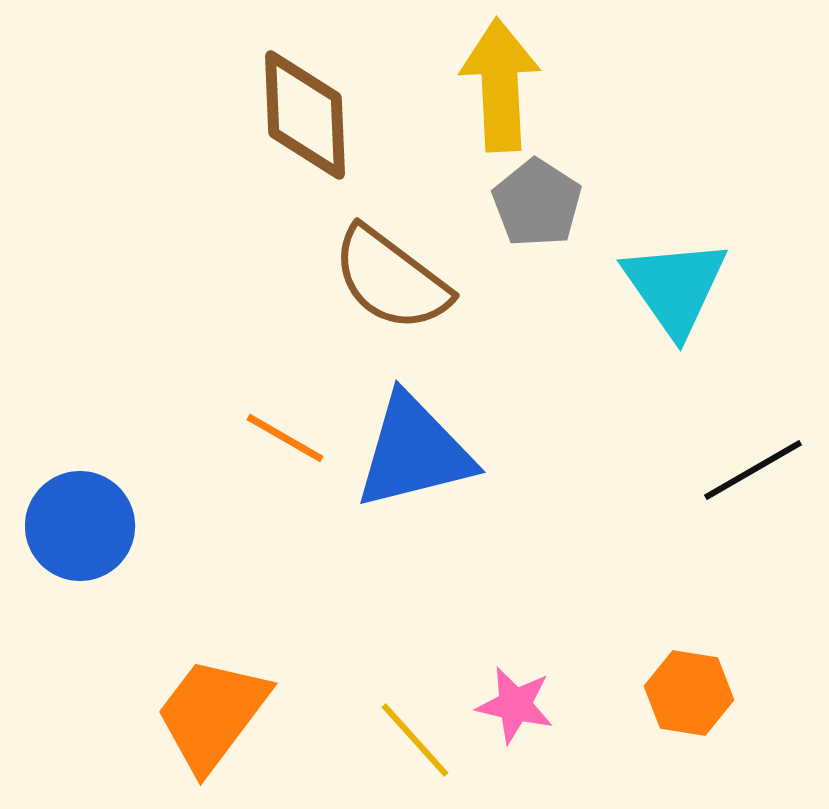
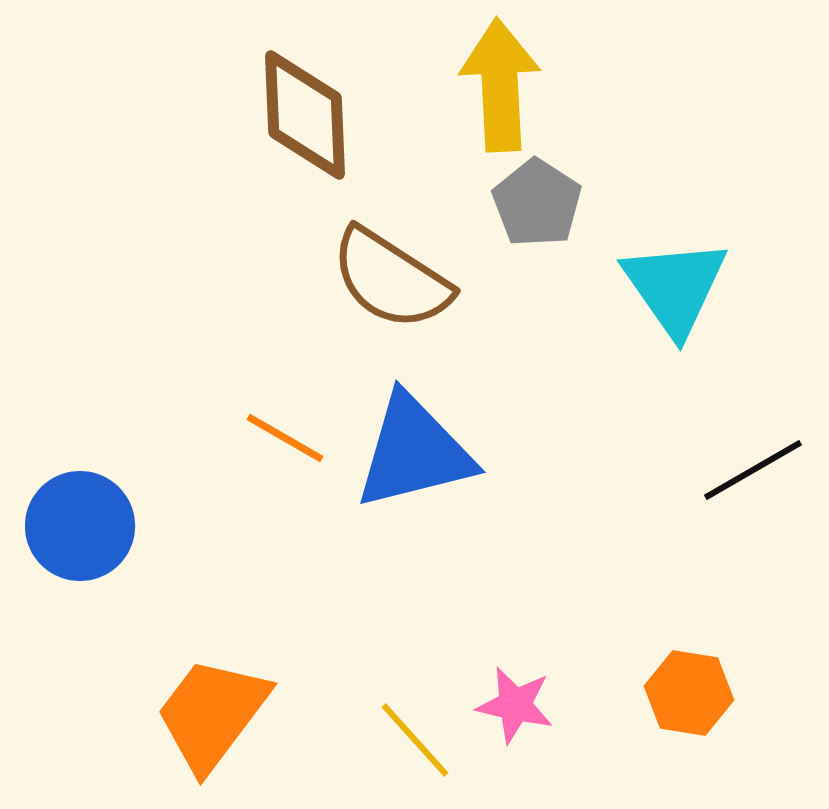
brown semicircle: rotated 4 degrees counterclockwise
